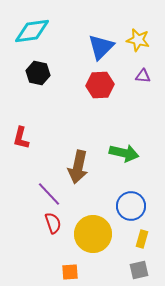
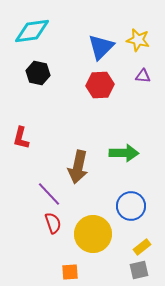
green arrow: rotated 12 degrees counterclockwise
yellow rectangle: moved 8 px down; rotated 36 degrees clockwise
